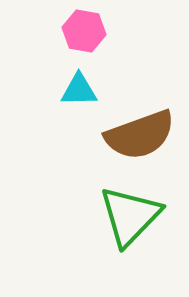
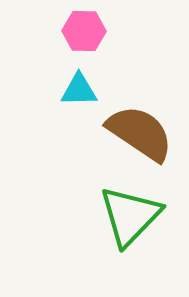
pink hexagon: rotated 9 degrees counterclockwise
brown semicircle: moved 2 px up; rotated 126 degrees counterclockwise
